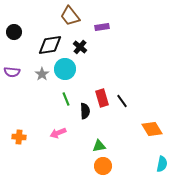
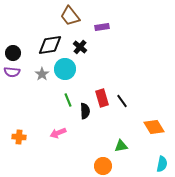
black circle: moved 1 px left, 21 px down
green line: moved 2 px right, 1 px down
orange diamond: moved 2 px right, 2 px up
green triangle: moved 22 px right
